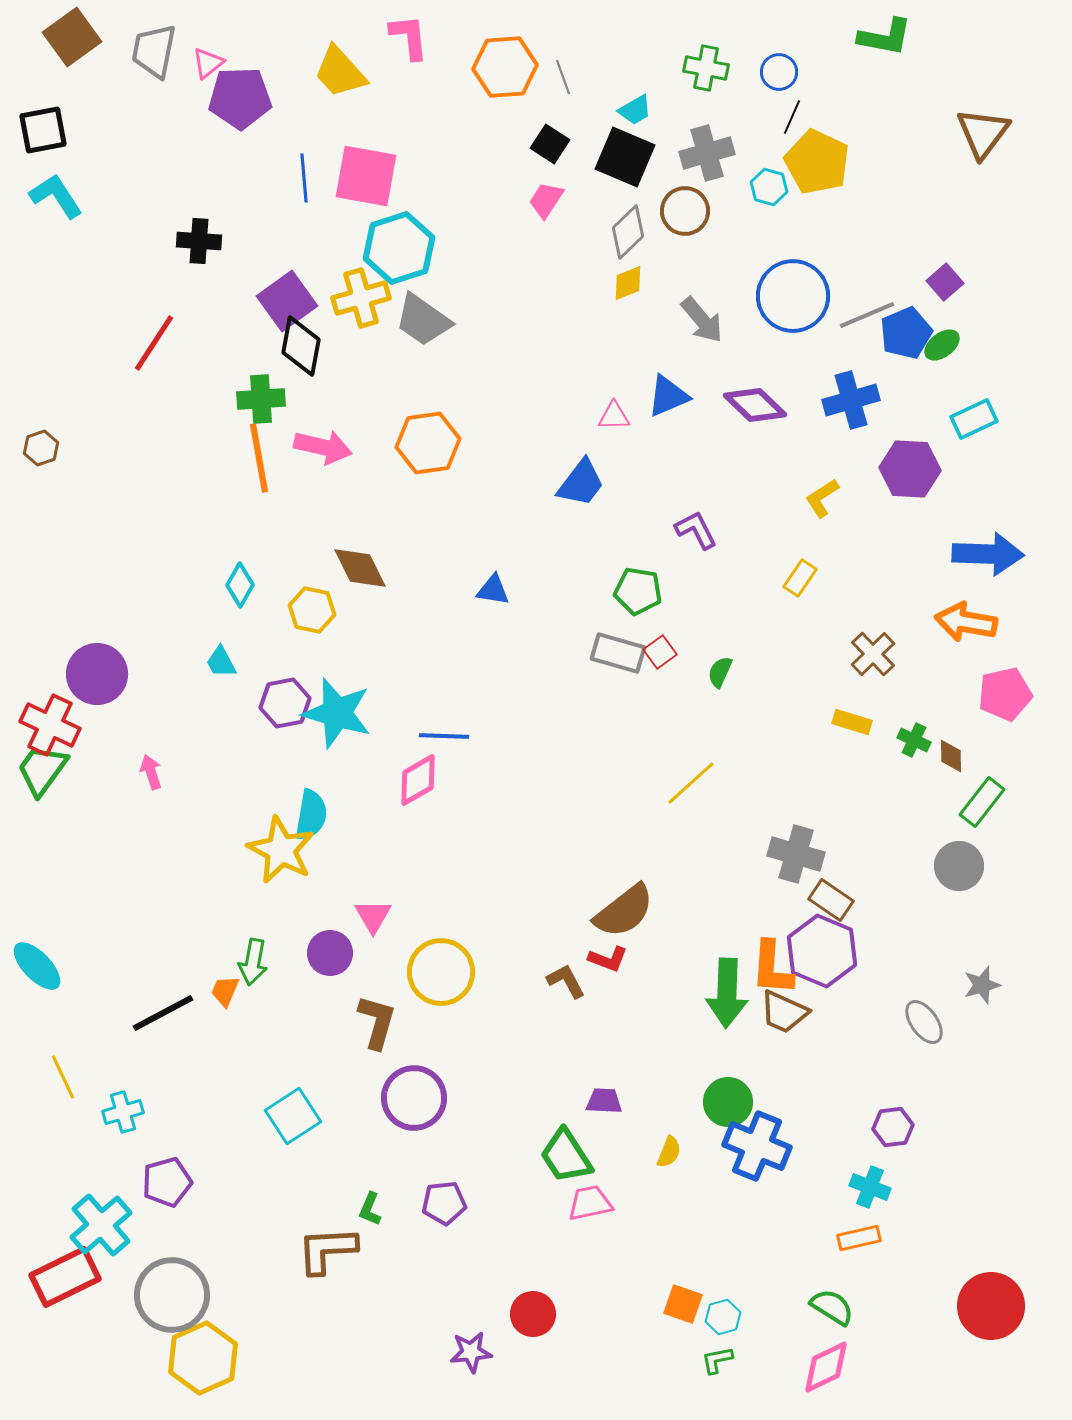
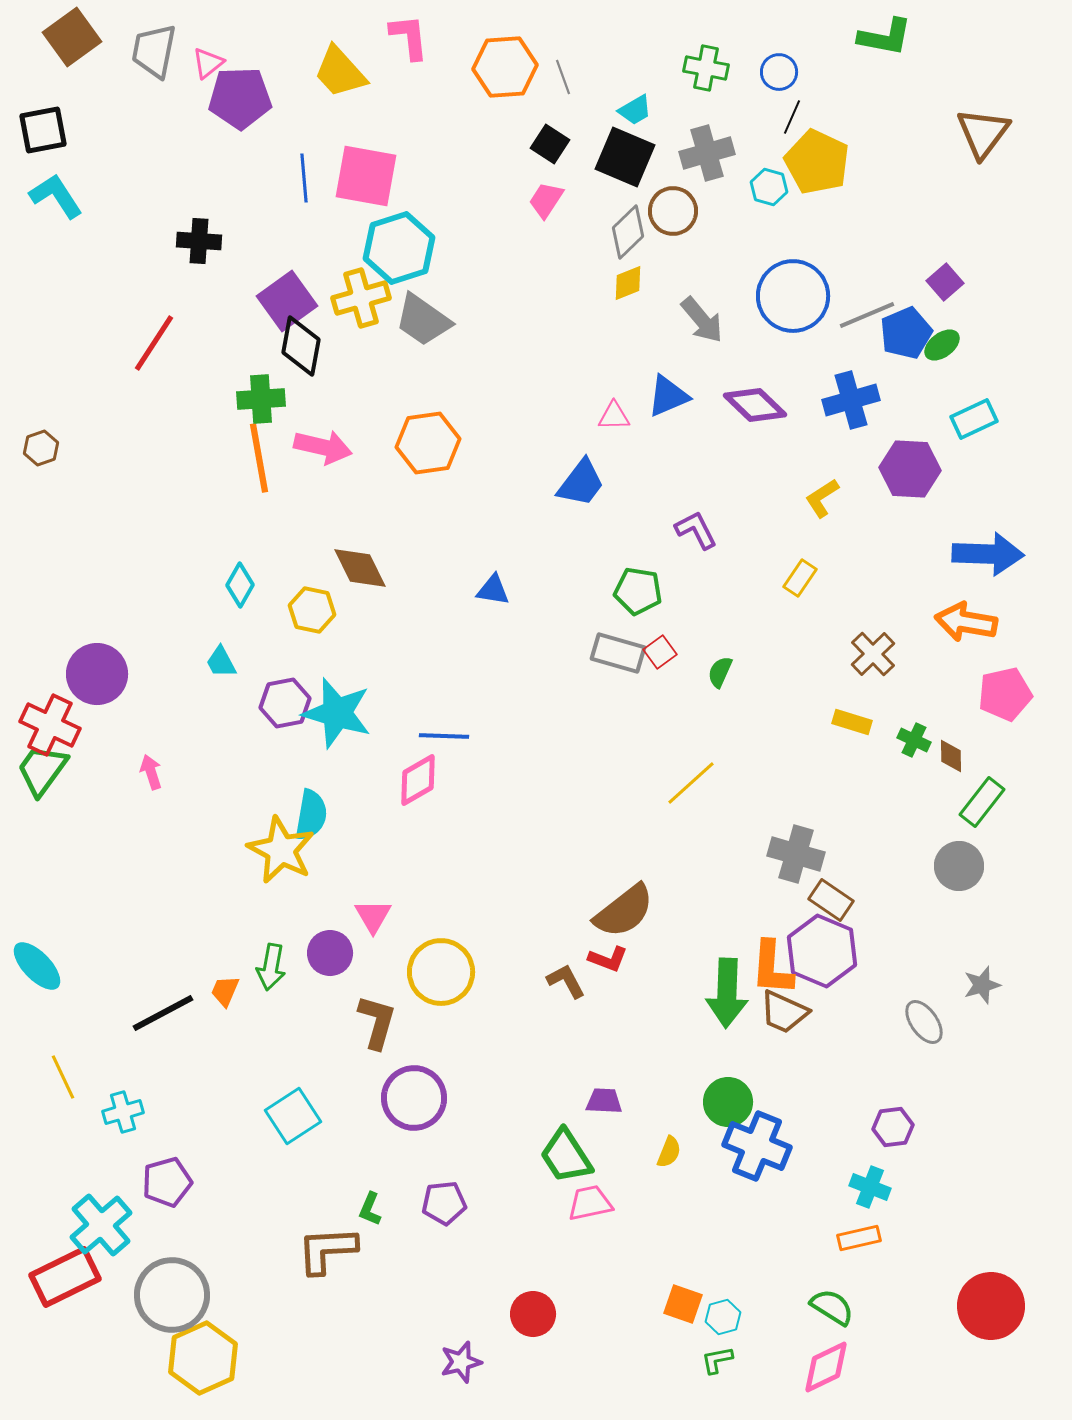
brown circle at (685, 211): moved 12 px left
green arrow at (253, 962): moved 18 px right, 5 px down
purple star at (471, 1352): moved 10 px left, 10 px down; rotated 9 degrees counterclockwise
